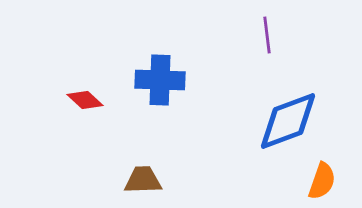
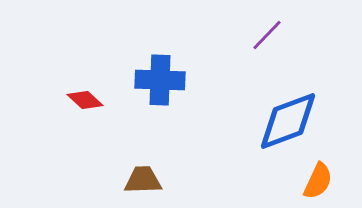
purple line: rotated 51 degrees clockwise
orange semicircle: moved 4 px left; rotated 6 degrees clockwise
